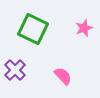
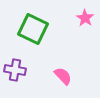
pink star: moved 1 px right, 10 px up; rotated 18 degrees counterclockwise
purple cross: rotated 35 degrees counterclockwise
